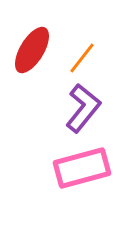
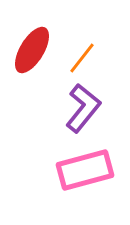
pink rectangle: moved 3 px right, 2 px down
